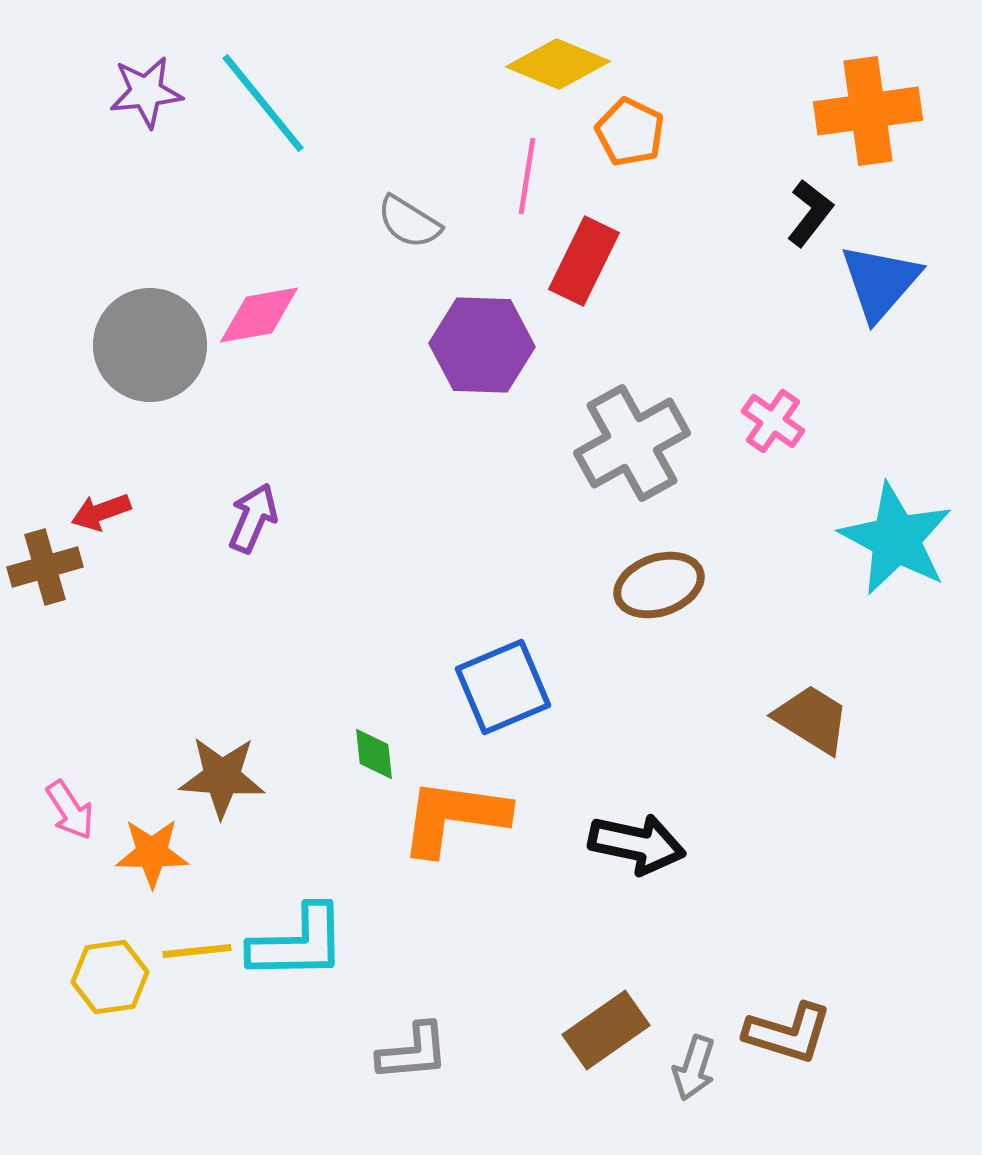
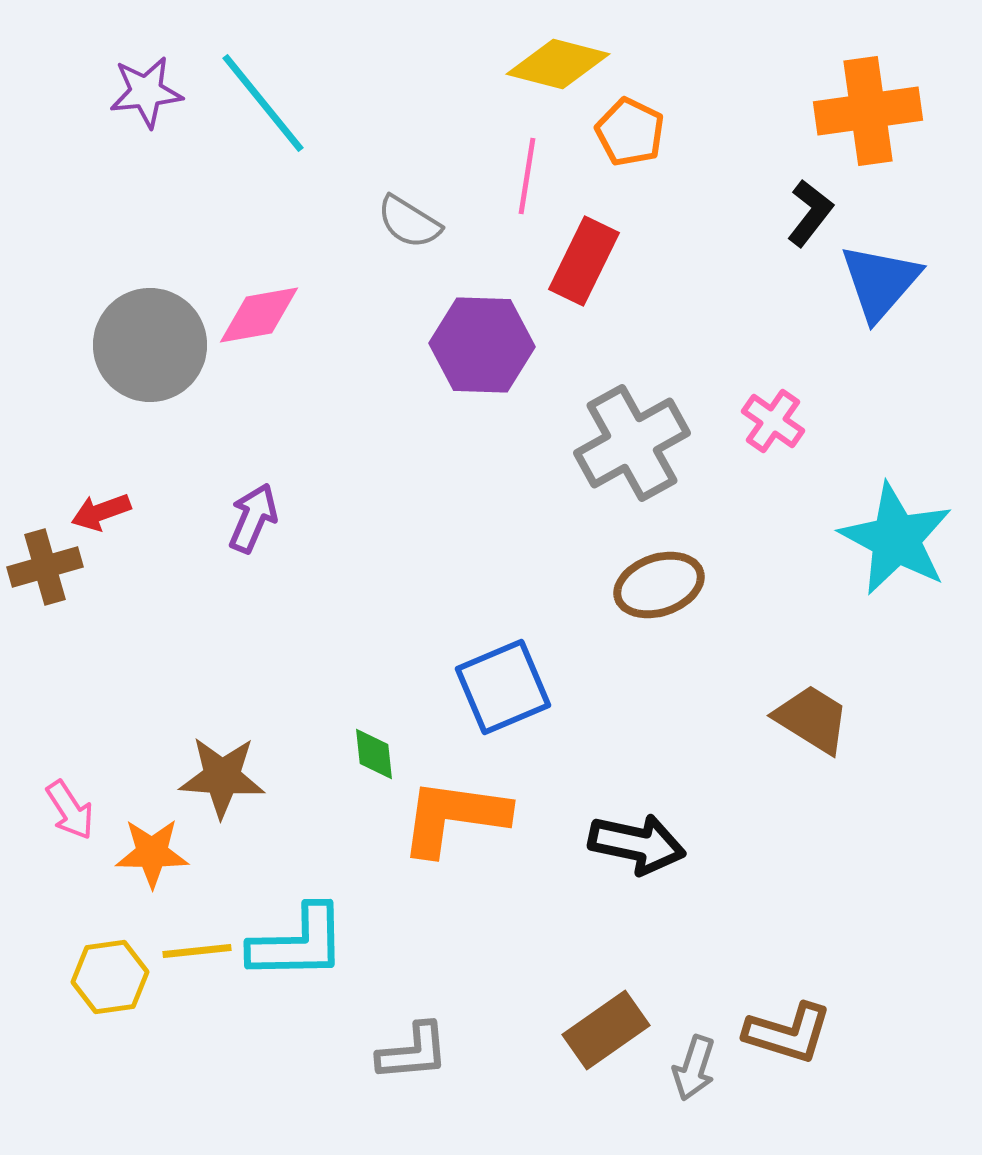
yellow diamond: rotated 8 degrees counterclockwise
